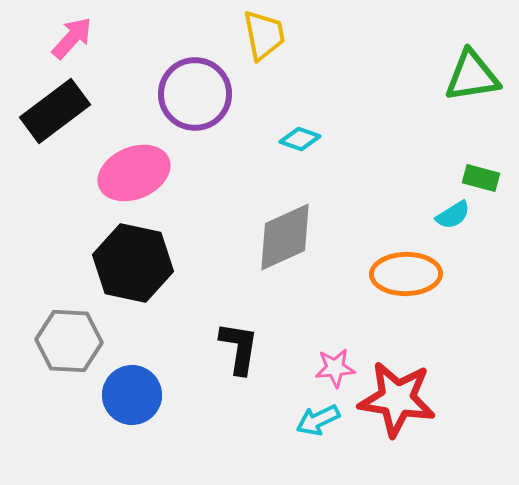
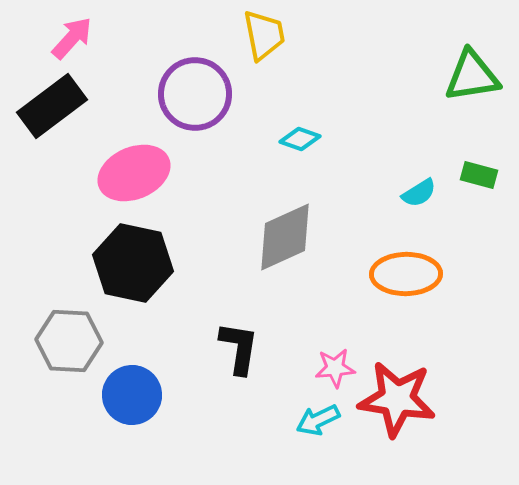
black rectangle: moved 3 px left, 5 px up
green rectangle: moved 2 px left, 3 px up
cyan semicircle: moved 34 px left, 22 px up
